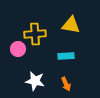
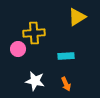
yellow triangle: moved 6 px right, 8 px up; rotated 42 degrees counterclockwise
yellow cross: moved 1 px left, 1 px up
